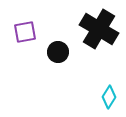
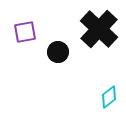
black cross: rotated 12 degrees clockwise
cyan diamond: rotated 20 degrees clockwise
